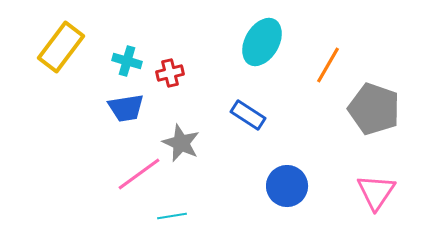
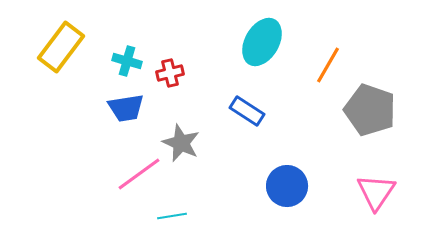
gray pentagon: moved 4 px left, 1 px down
blue rectangle: moved 1 px left, 4 px up
